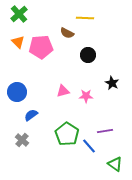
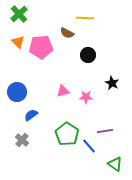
pink star: moved 1 px down
